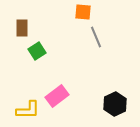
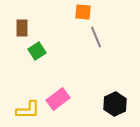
pink rectangle: moved 1 px right, 3 px down
